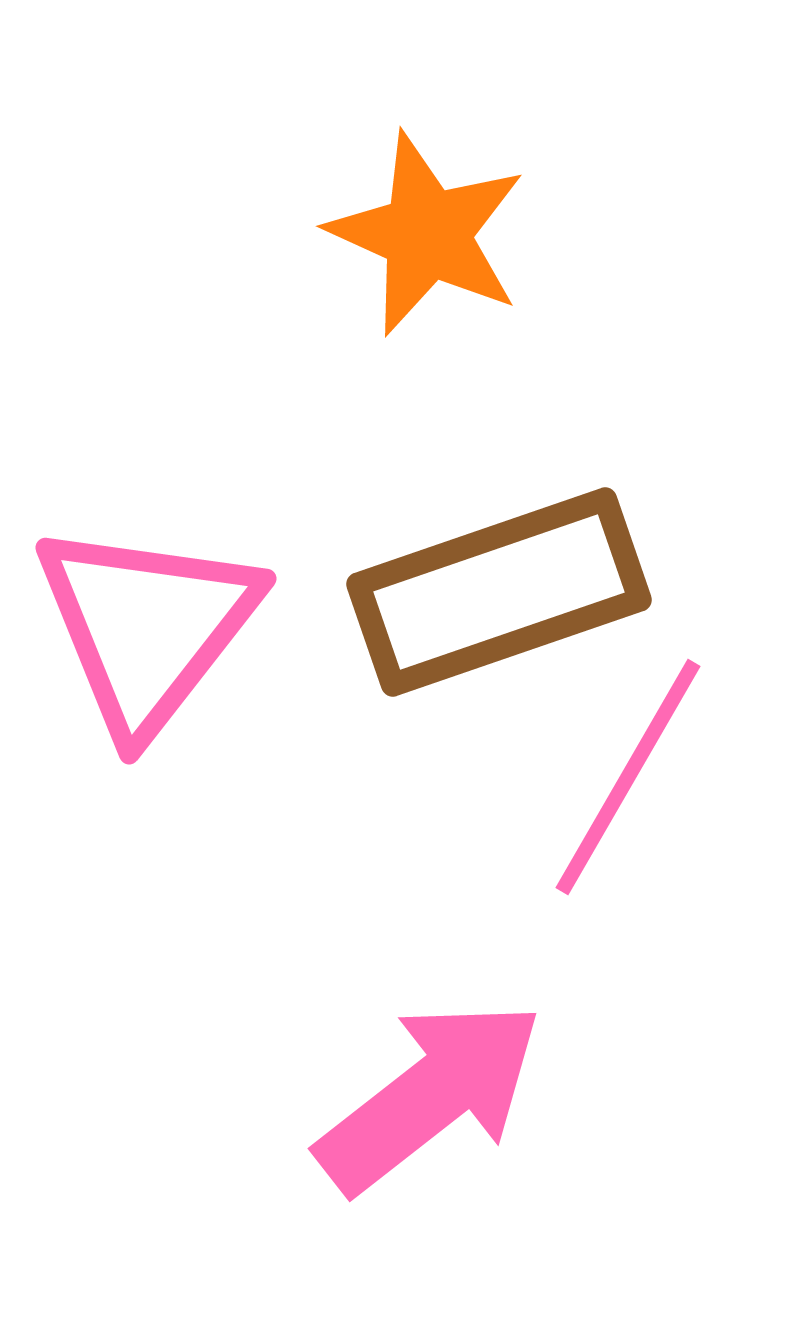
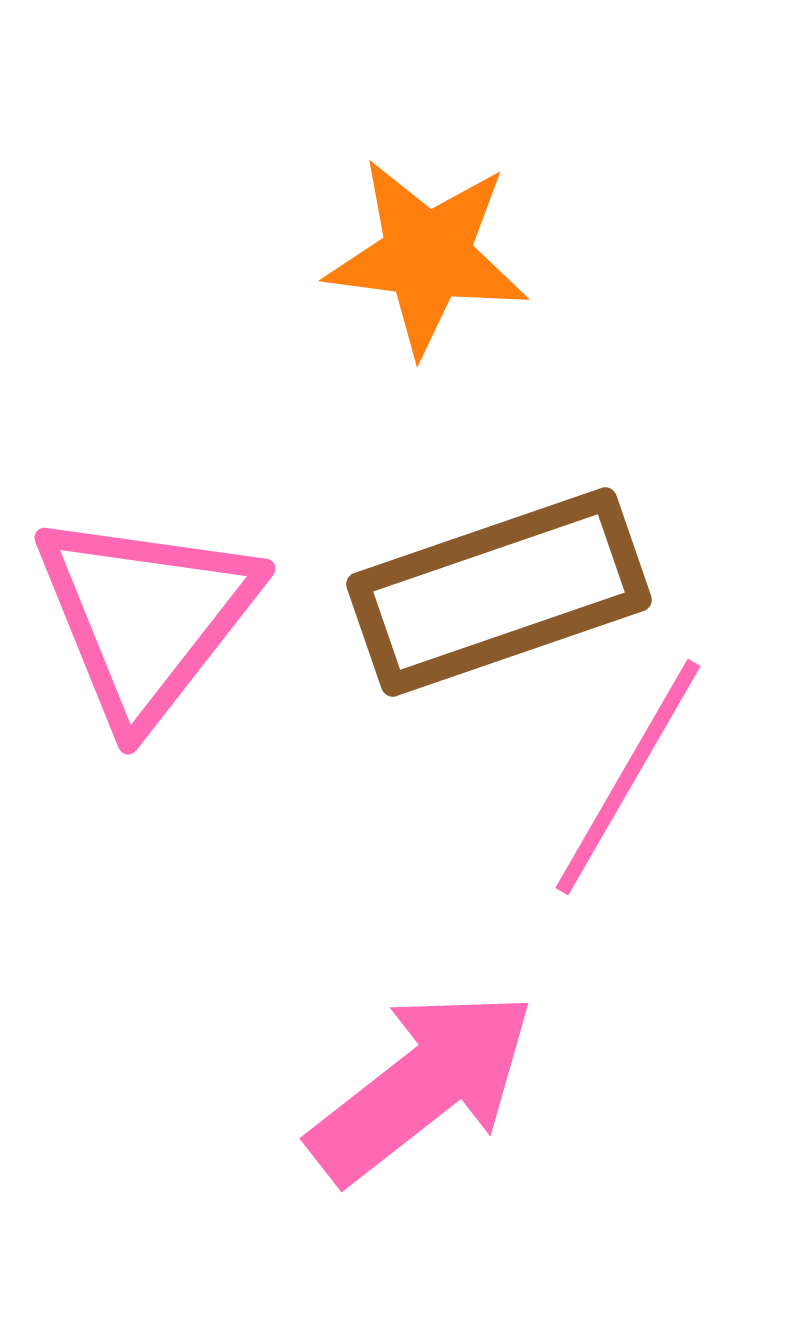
orange star: moved 22 px down; rotated 17 degrees counterclockwise
pink triangle: moved 1 px left, 10 px up
pink arrow: moved 8 px left, 10 px up
